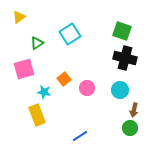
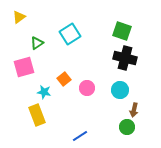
pink square: moved 2 px up
green circle: moved 3 px left, 1 px up
